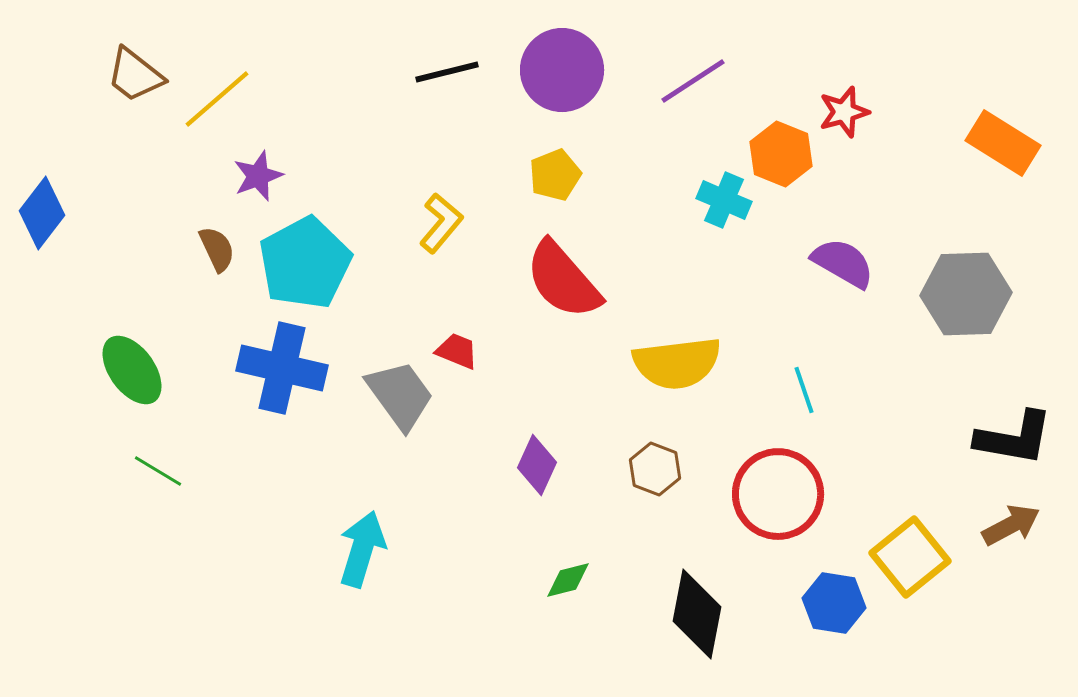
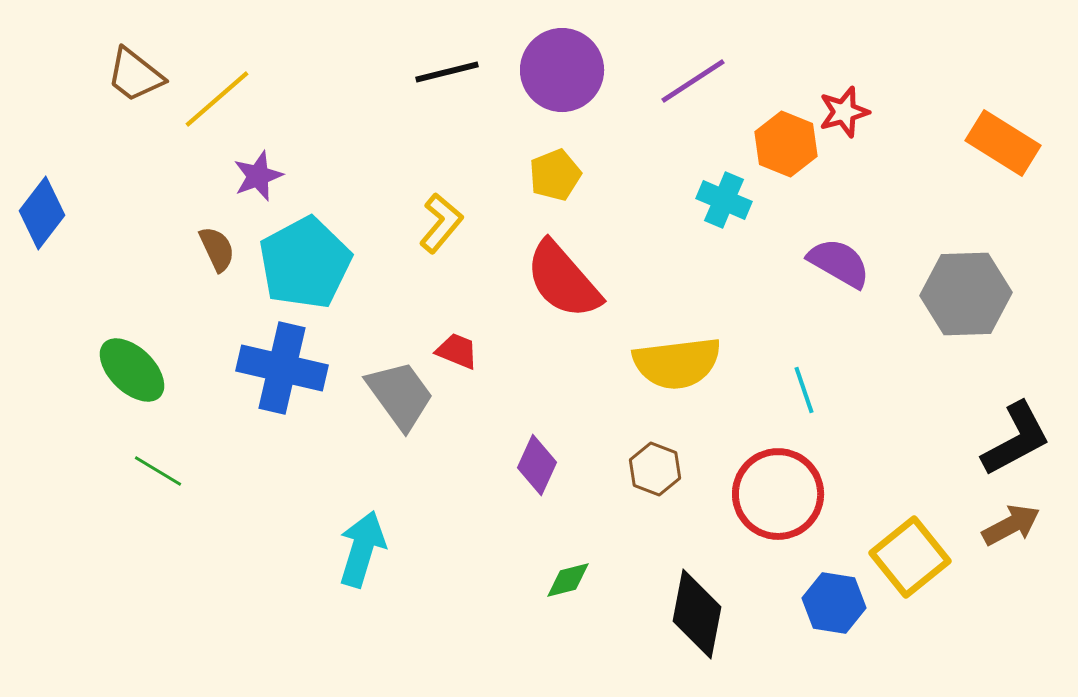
orange hexagon: moved 5 px right, 10 px up
purple semicircle: moved 4 px left
green ellipse: rotated 10 degrees counterclockwise
black L-shape: moved 2 px right, 1 px down; rotated 38 degrees counterclockwise
